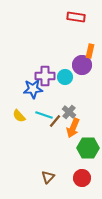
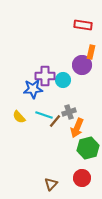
red rectangle: moved 7 px right, 8 px down
orange rectangle: moved 1 px right, 1 px down
cyan circle: moved 2 px left, 3 px down
gray cross: rotated 32 degrees clockwise
yellow semicircle: moved 1 px down
orange arrow: moved 4 px right
green hexagon: rotated 15 degrees counterclockwise
brown triangle: moved 3 px right, 7 px down
